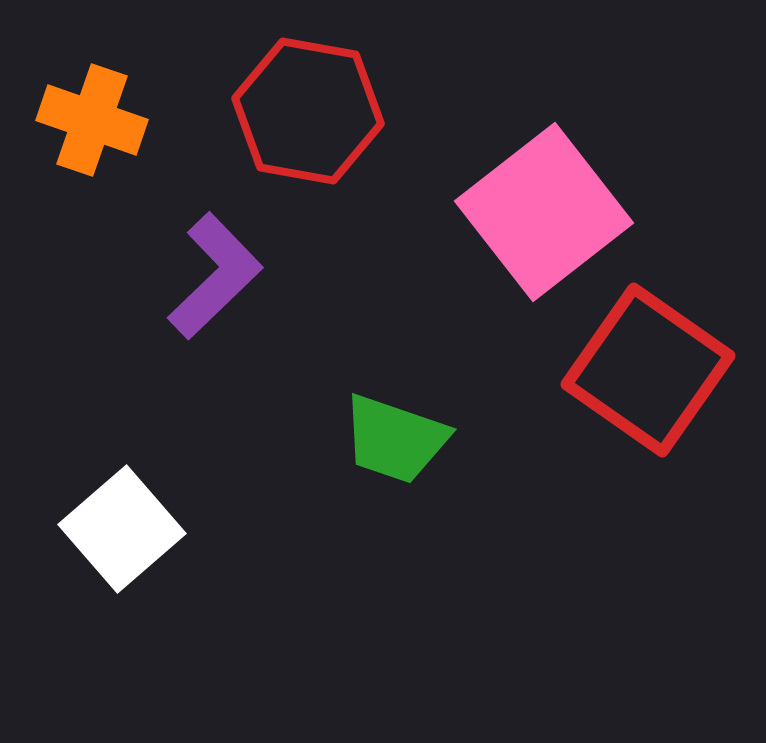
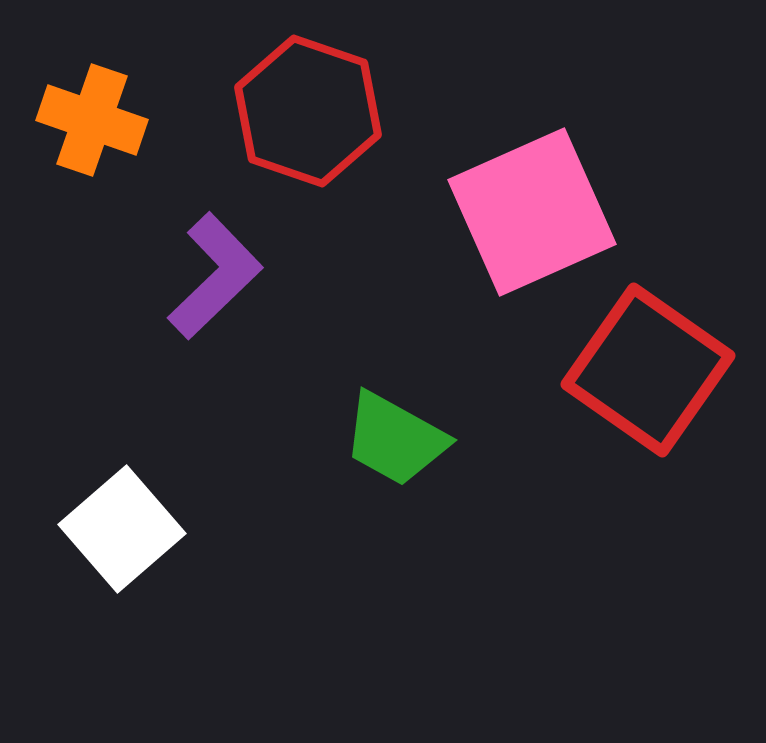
red hexagon: rotated 9 degrees clockwise
pink square: moved 12 px left; rotated 14 degrees clockwise
green trapezoid: rotated 10 degrees clockwise
